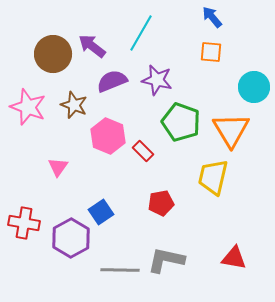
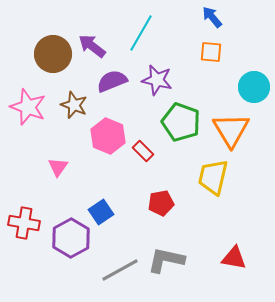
gray line: rotated 30 degrees counterclockwise
